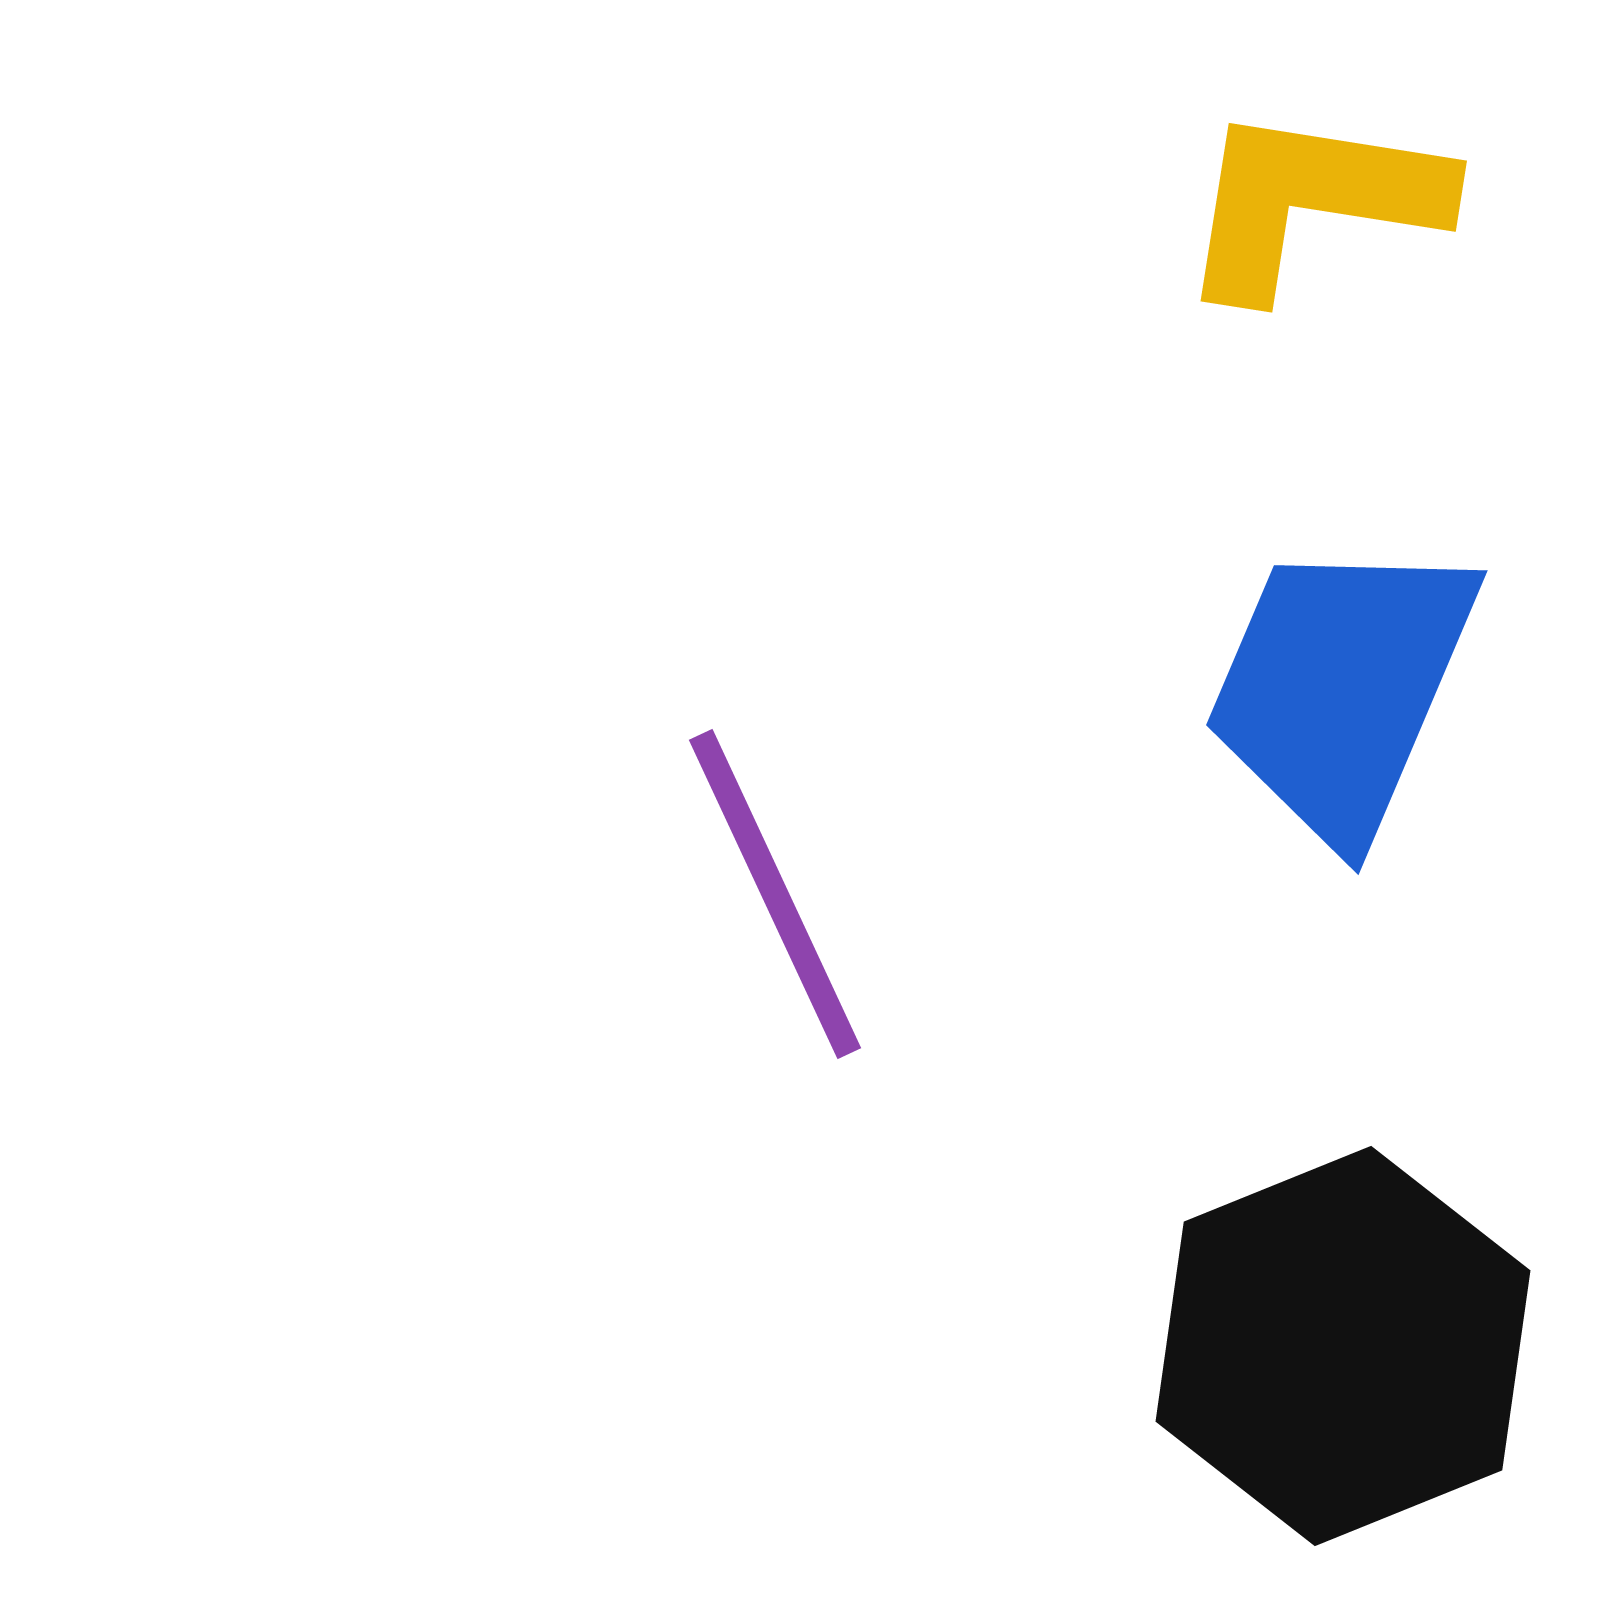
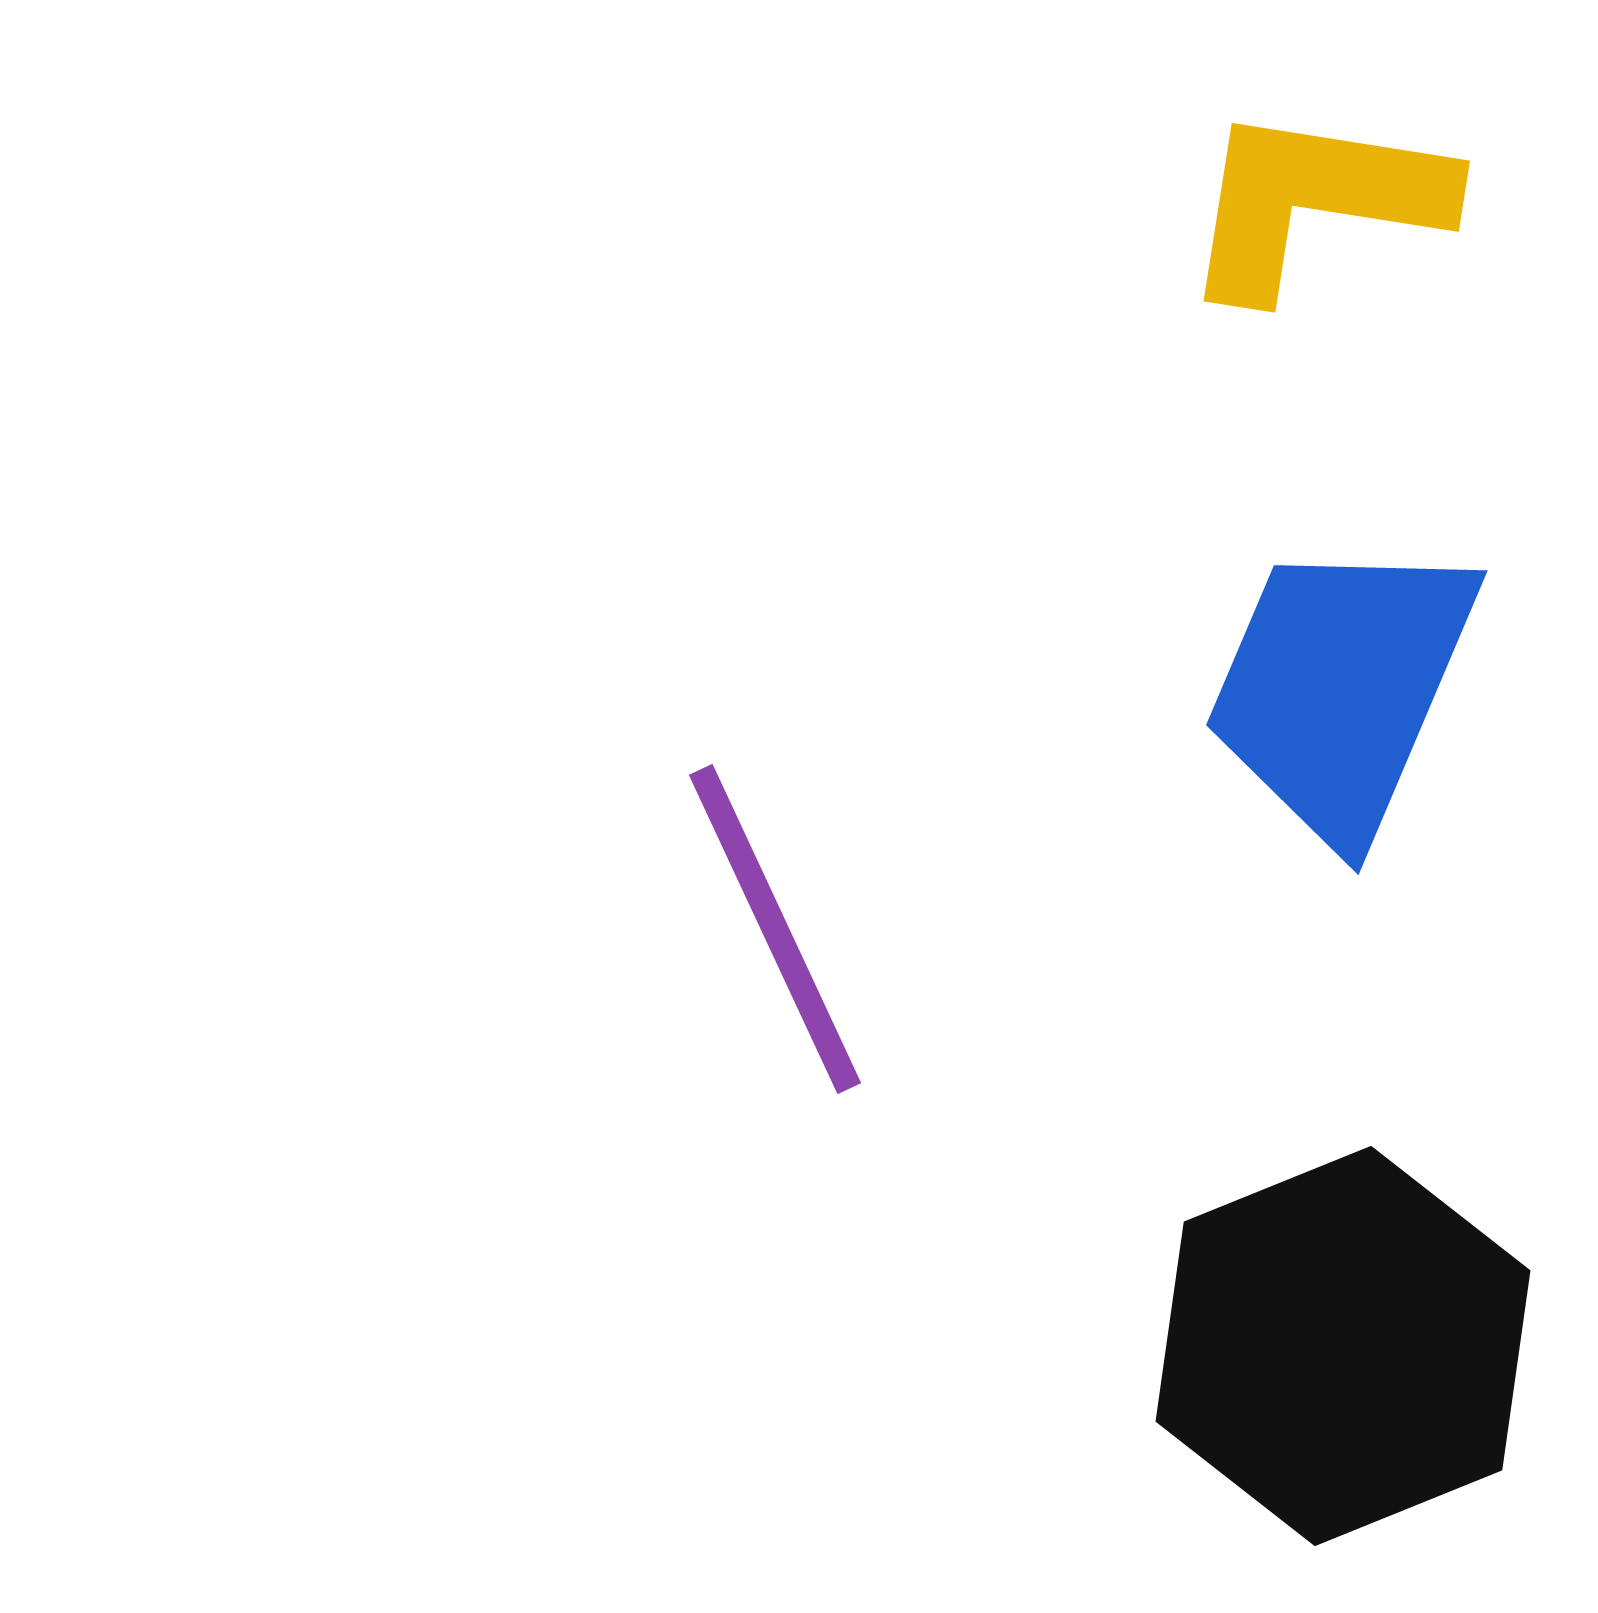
yellow L-shape: moved 3 px right
purple line: moved 35 px down
